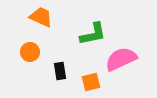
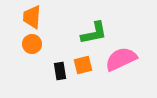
orange trapezoid: moved 9 px left; rotated 110 degrees counterclockwise
green L-shape: moved 1 px right, 1 px up
orange circle: moved 2 px right, 8 px up
orange square: moved 8 px left, 17 px up
